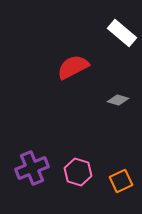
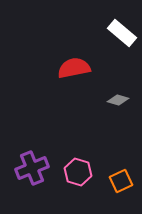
red semicircle: moved 1 px right, 1 px down; rotated 16 degrees clockwise
